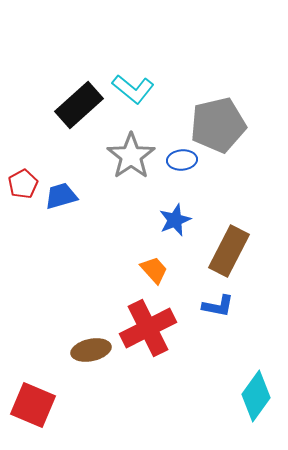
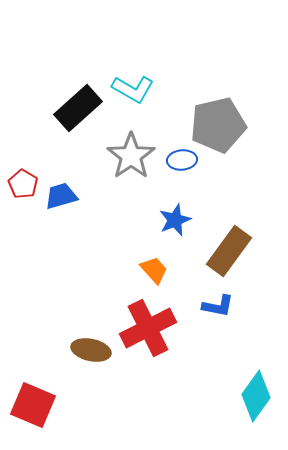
cyan L-shape: rotated 9 degrees counterclockwise
black rectangle: moved 1 px left, 3 px down
red pentagon: rotated 12 degrees counterclockwise
brown rectangle: rotated 9 degrees clockwise
brown ellipse: rotated 24 degrees clockwise
